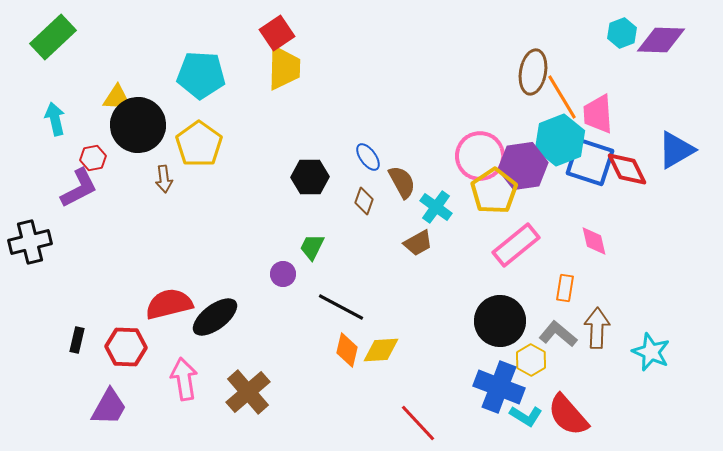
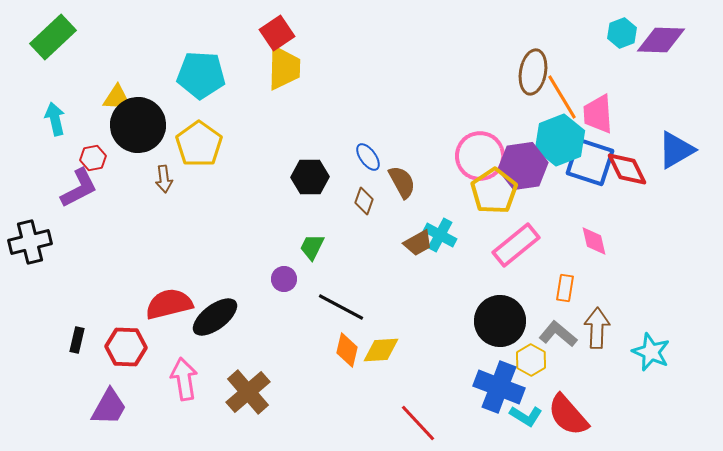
cyan cross at (436, 207): moved 4 px right, 28 px down; rotated 8 degrees counterclockwise
purple circle at (283, 274): moved 1 px right, 5 px down
